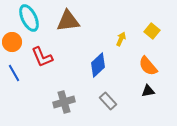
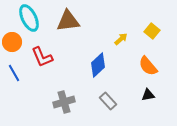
yellow arrow: rotated 24 degrees clockwise
black triangle: moved 4 px down
